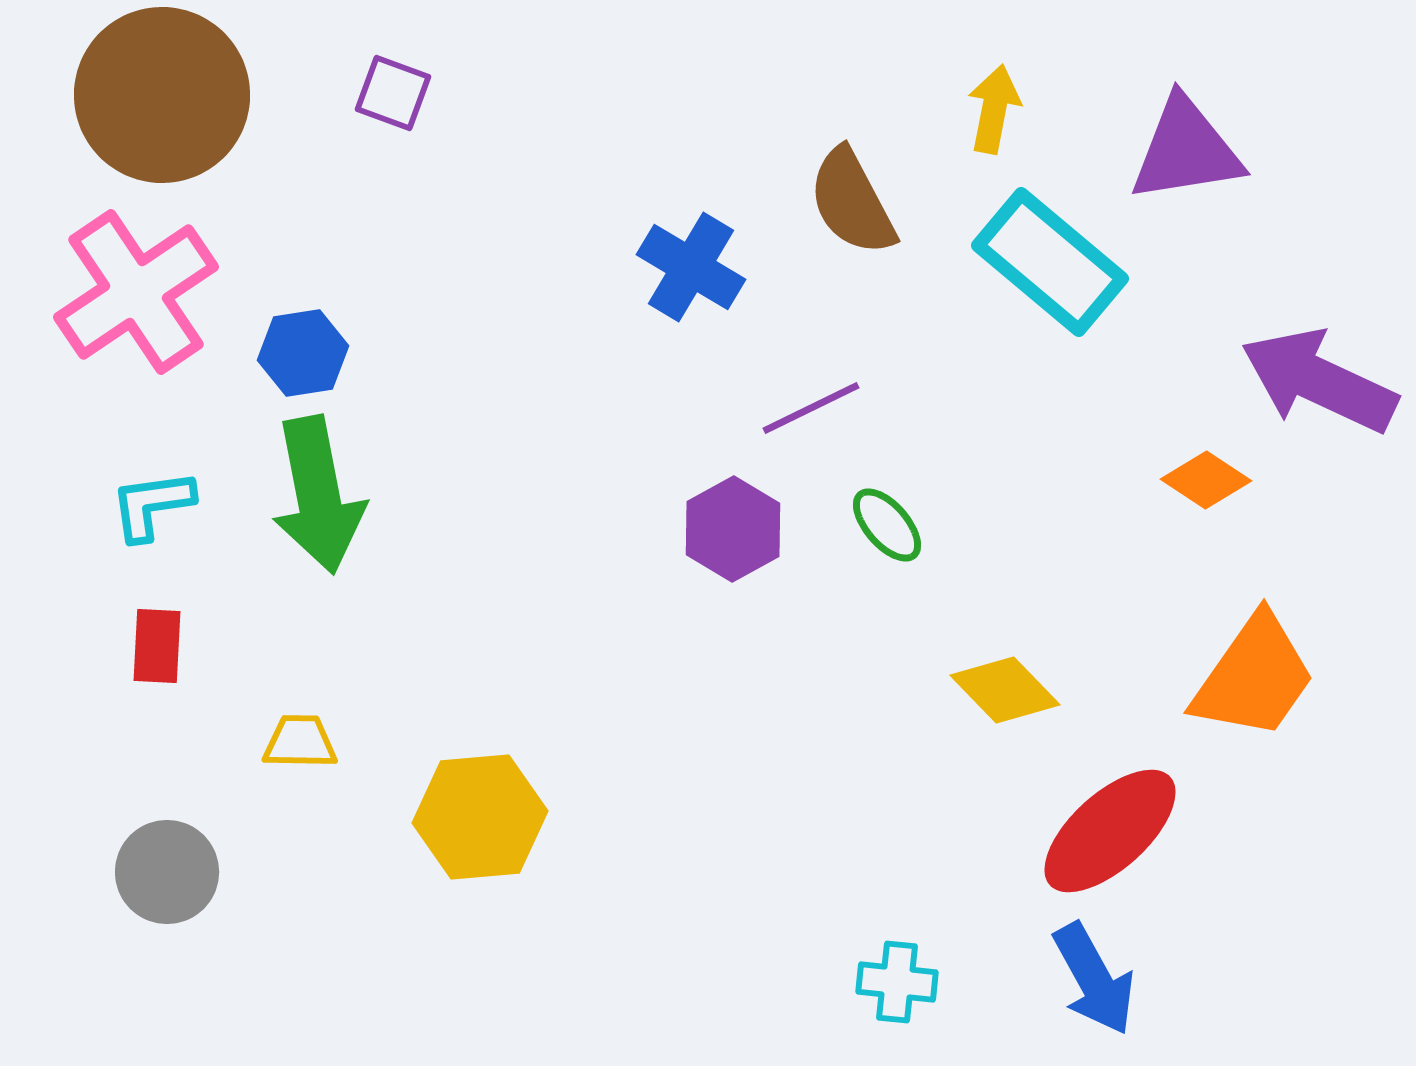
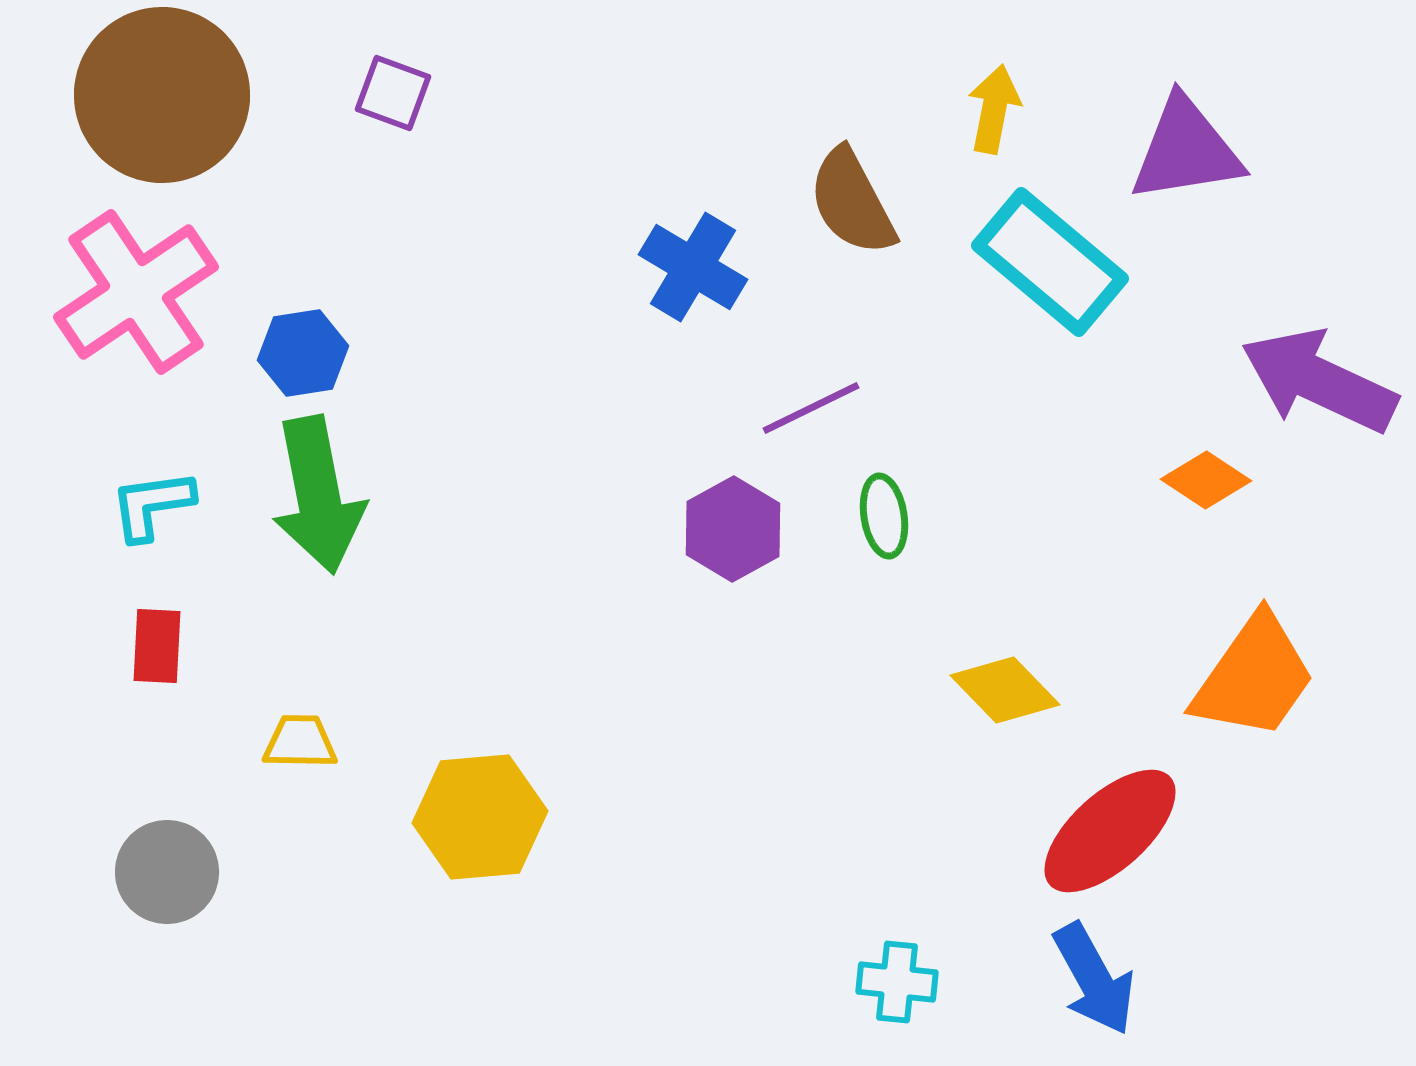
blue cross: moved 2 px right
green ellipse: moved 3 px left, 9 px up; rotated 32 degrees clockwise
